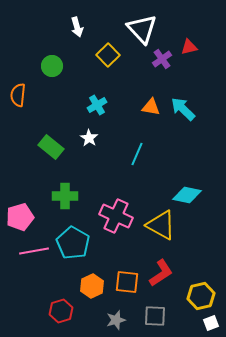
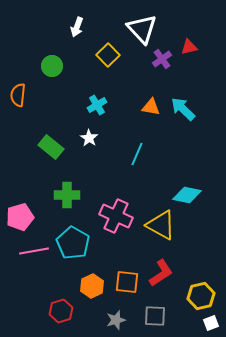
white arrow: rotated 36 degrees clockwise
green cross: moved 2 px right, 1 px up
